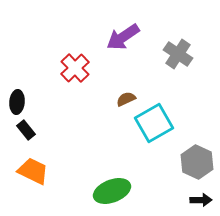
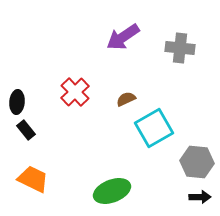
gray cross: moved 2 px right, 6 px up; rotated 28 degrees counterclockwise
red cross: moved 24 px down
cyan square: moved 5 px down
gray hexagon: rotated 20 degrees counterclockwise
orange trapezoid: moved 8 px down
black arrow: moved 1 px left, 3 px up
